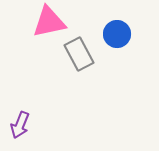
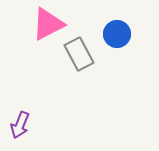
pink triangle: moved 1 px left, 2 px down; rotated 15 degrees counterclockwise
